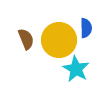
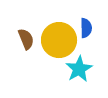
cyan star: moved 3 px right; rotated 12 degrees clockwise
